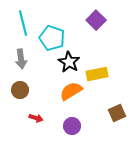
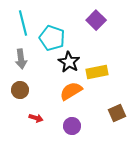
yellow rectangle: moved 2 px up
